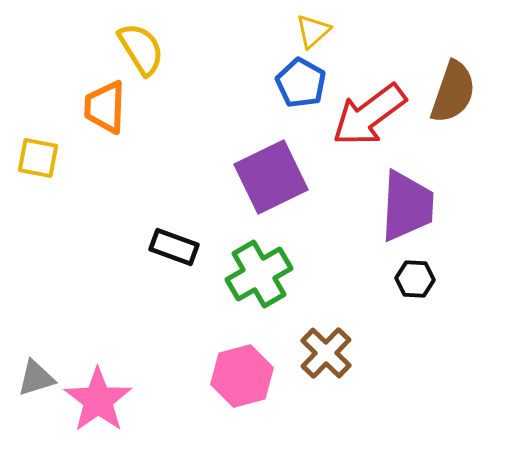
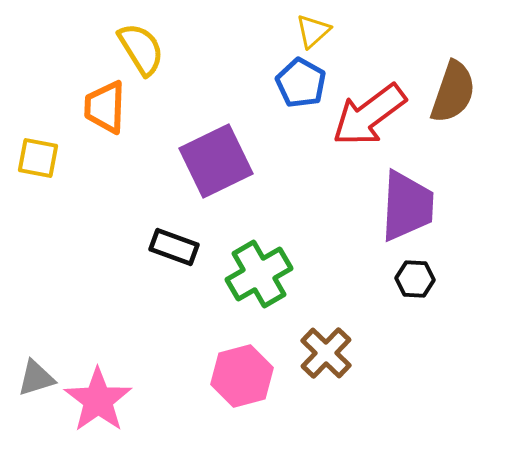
purple square: moved 55 px left, 16 px up
